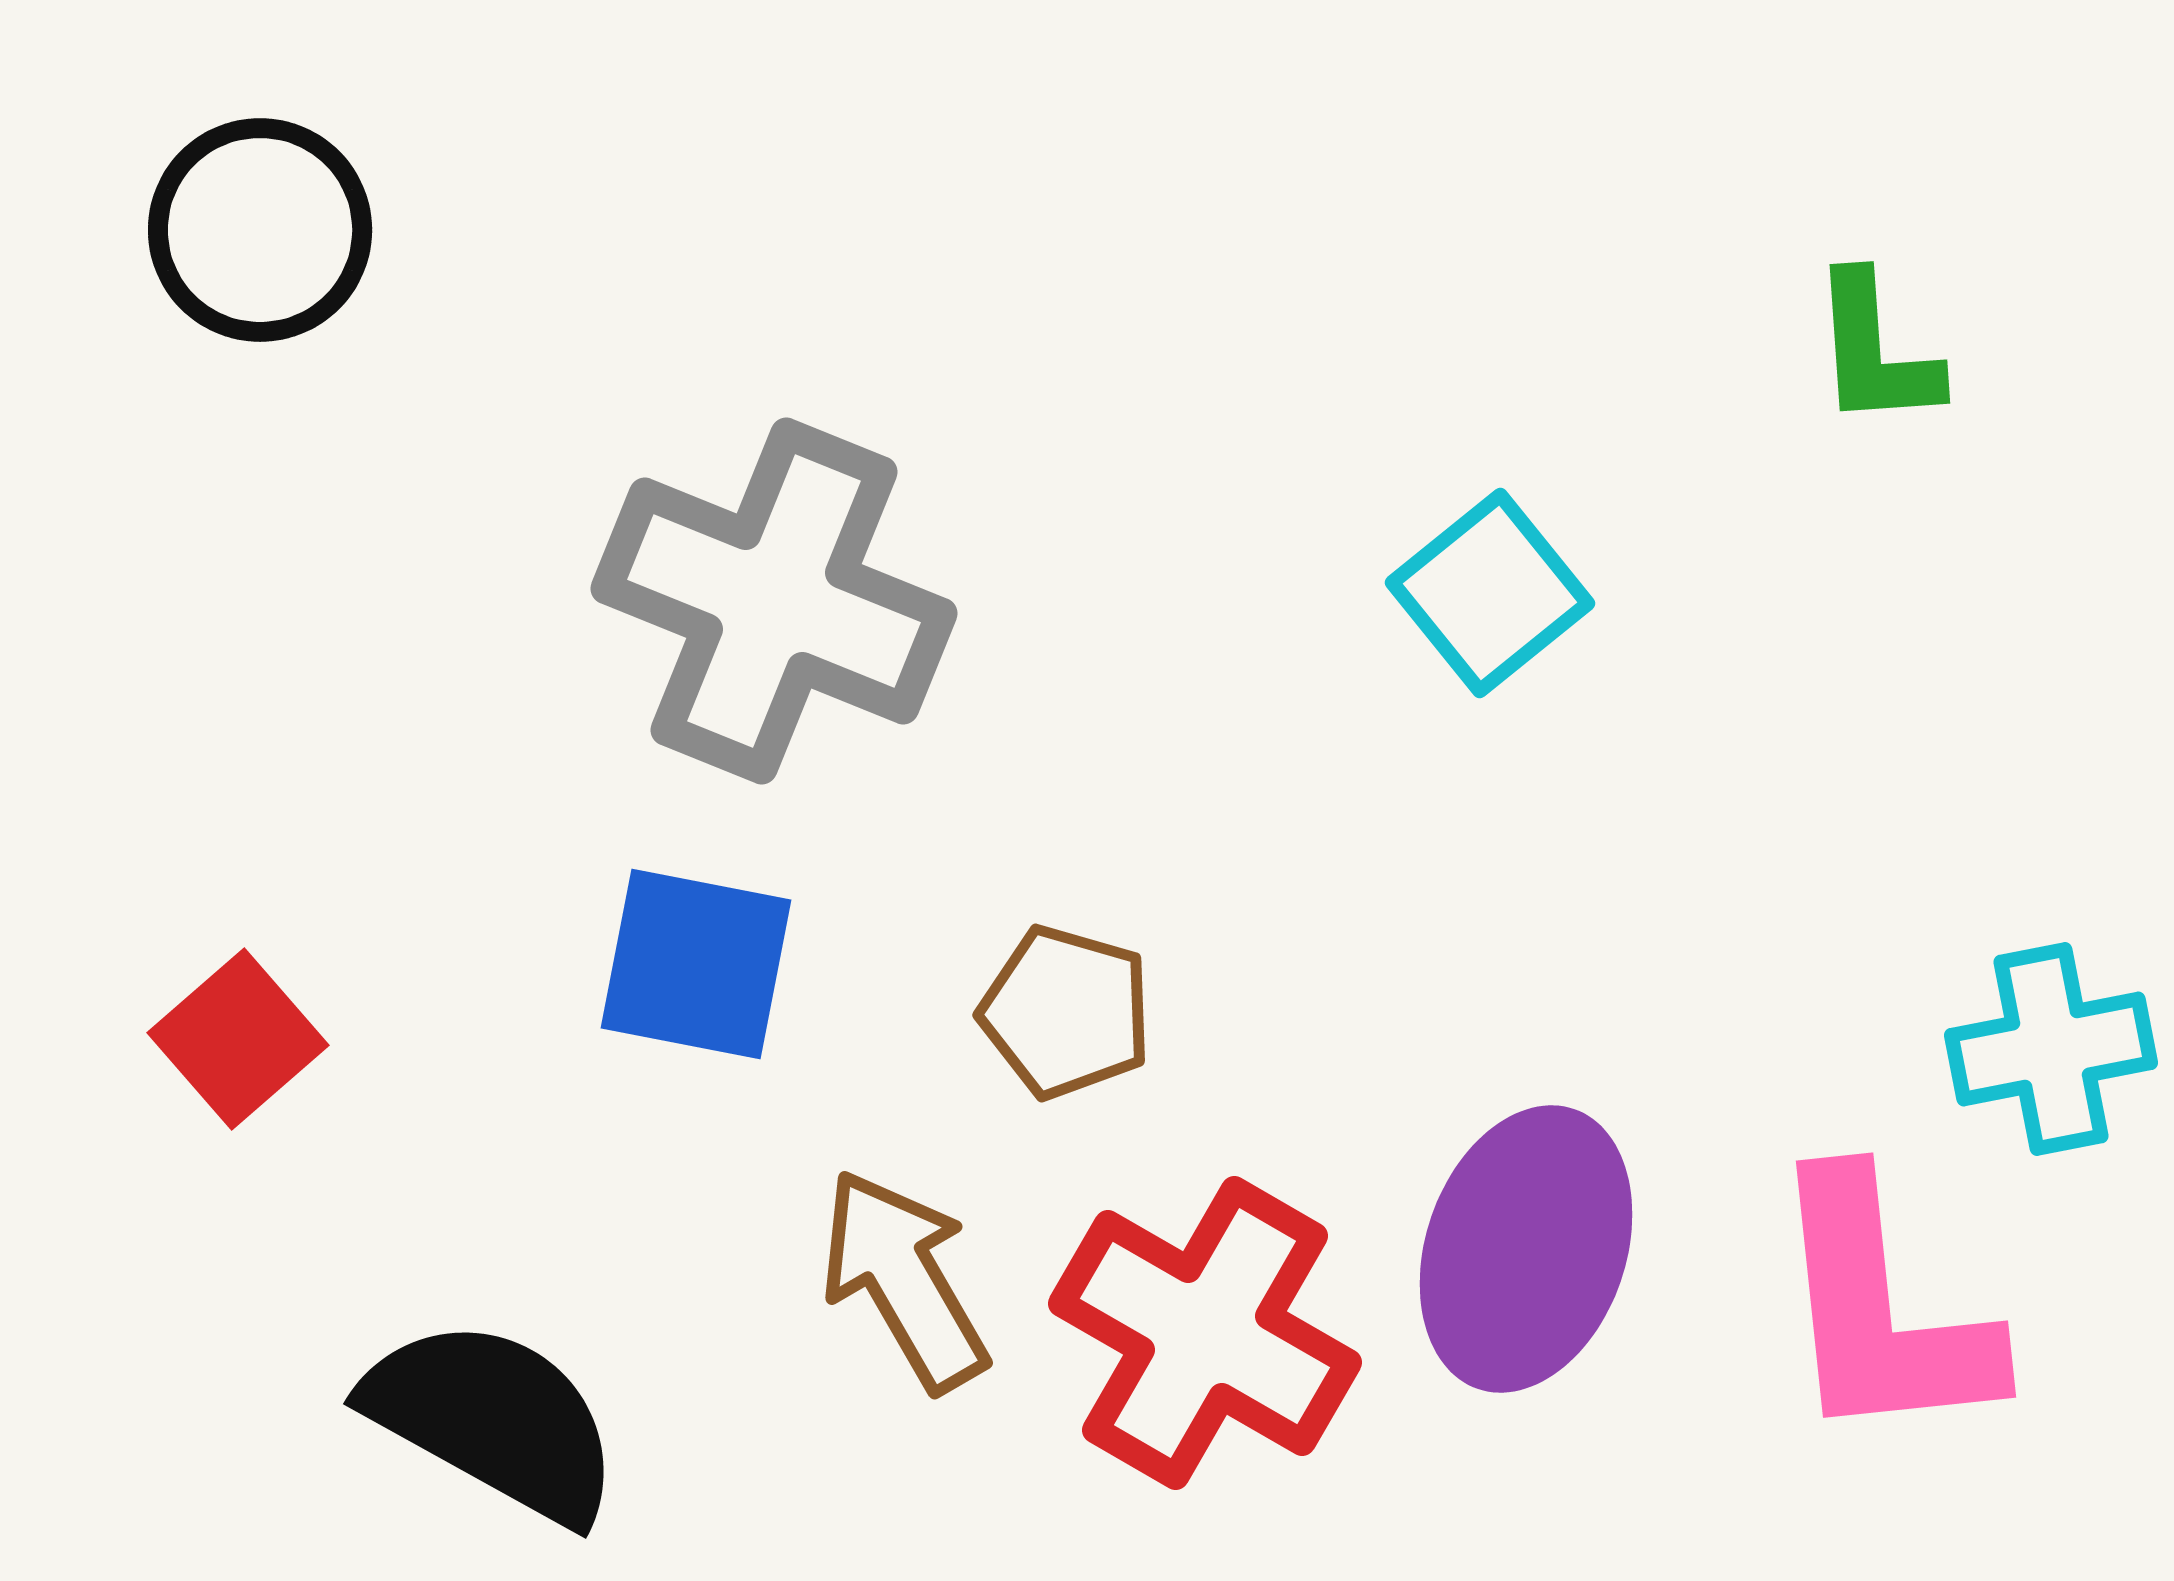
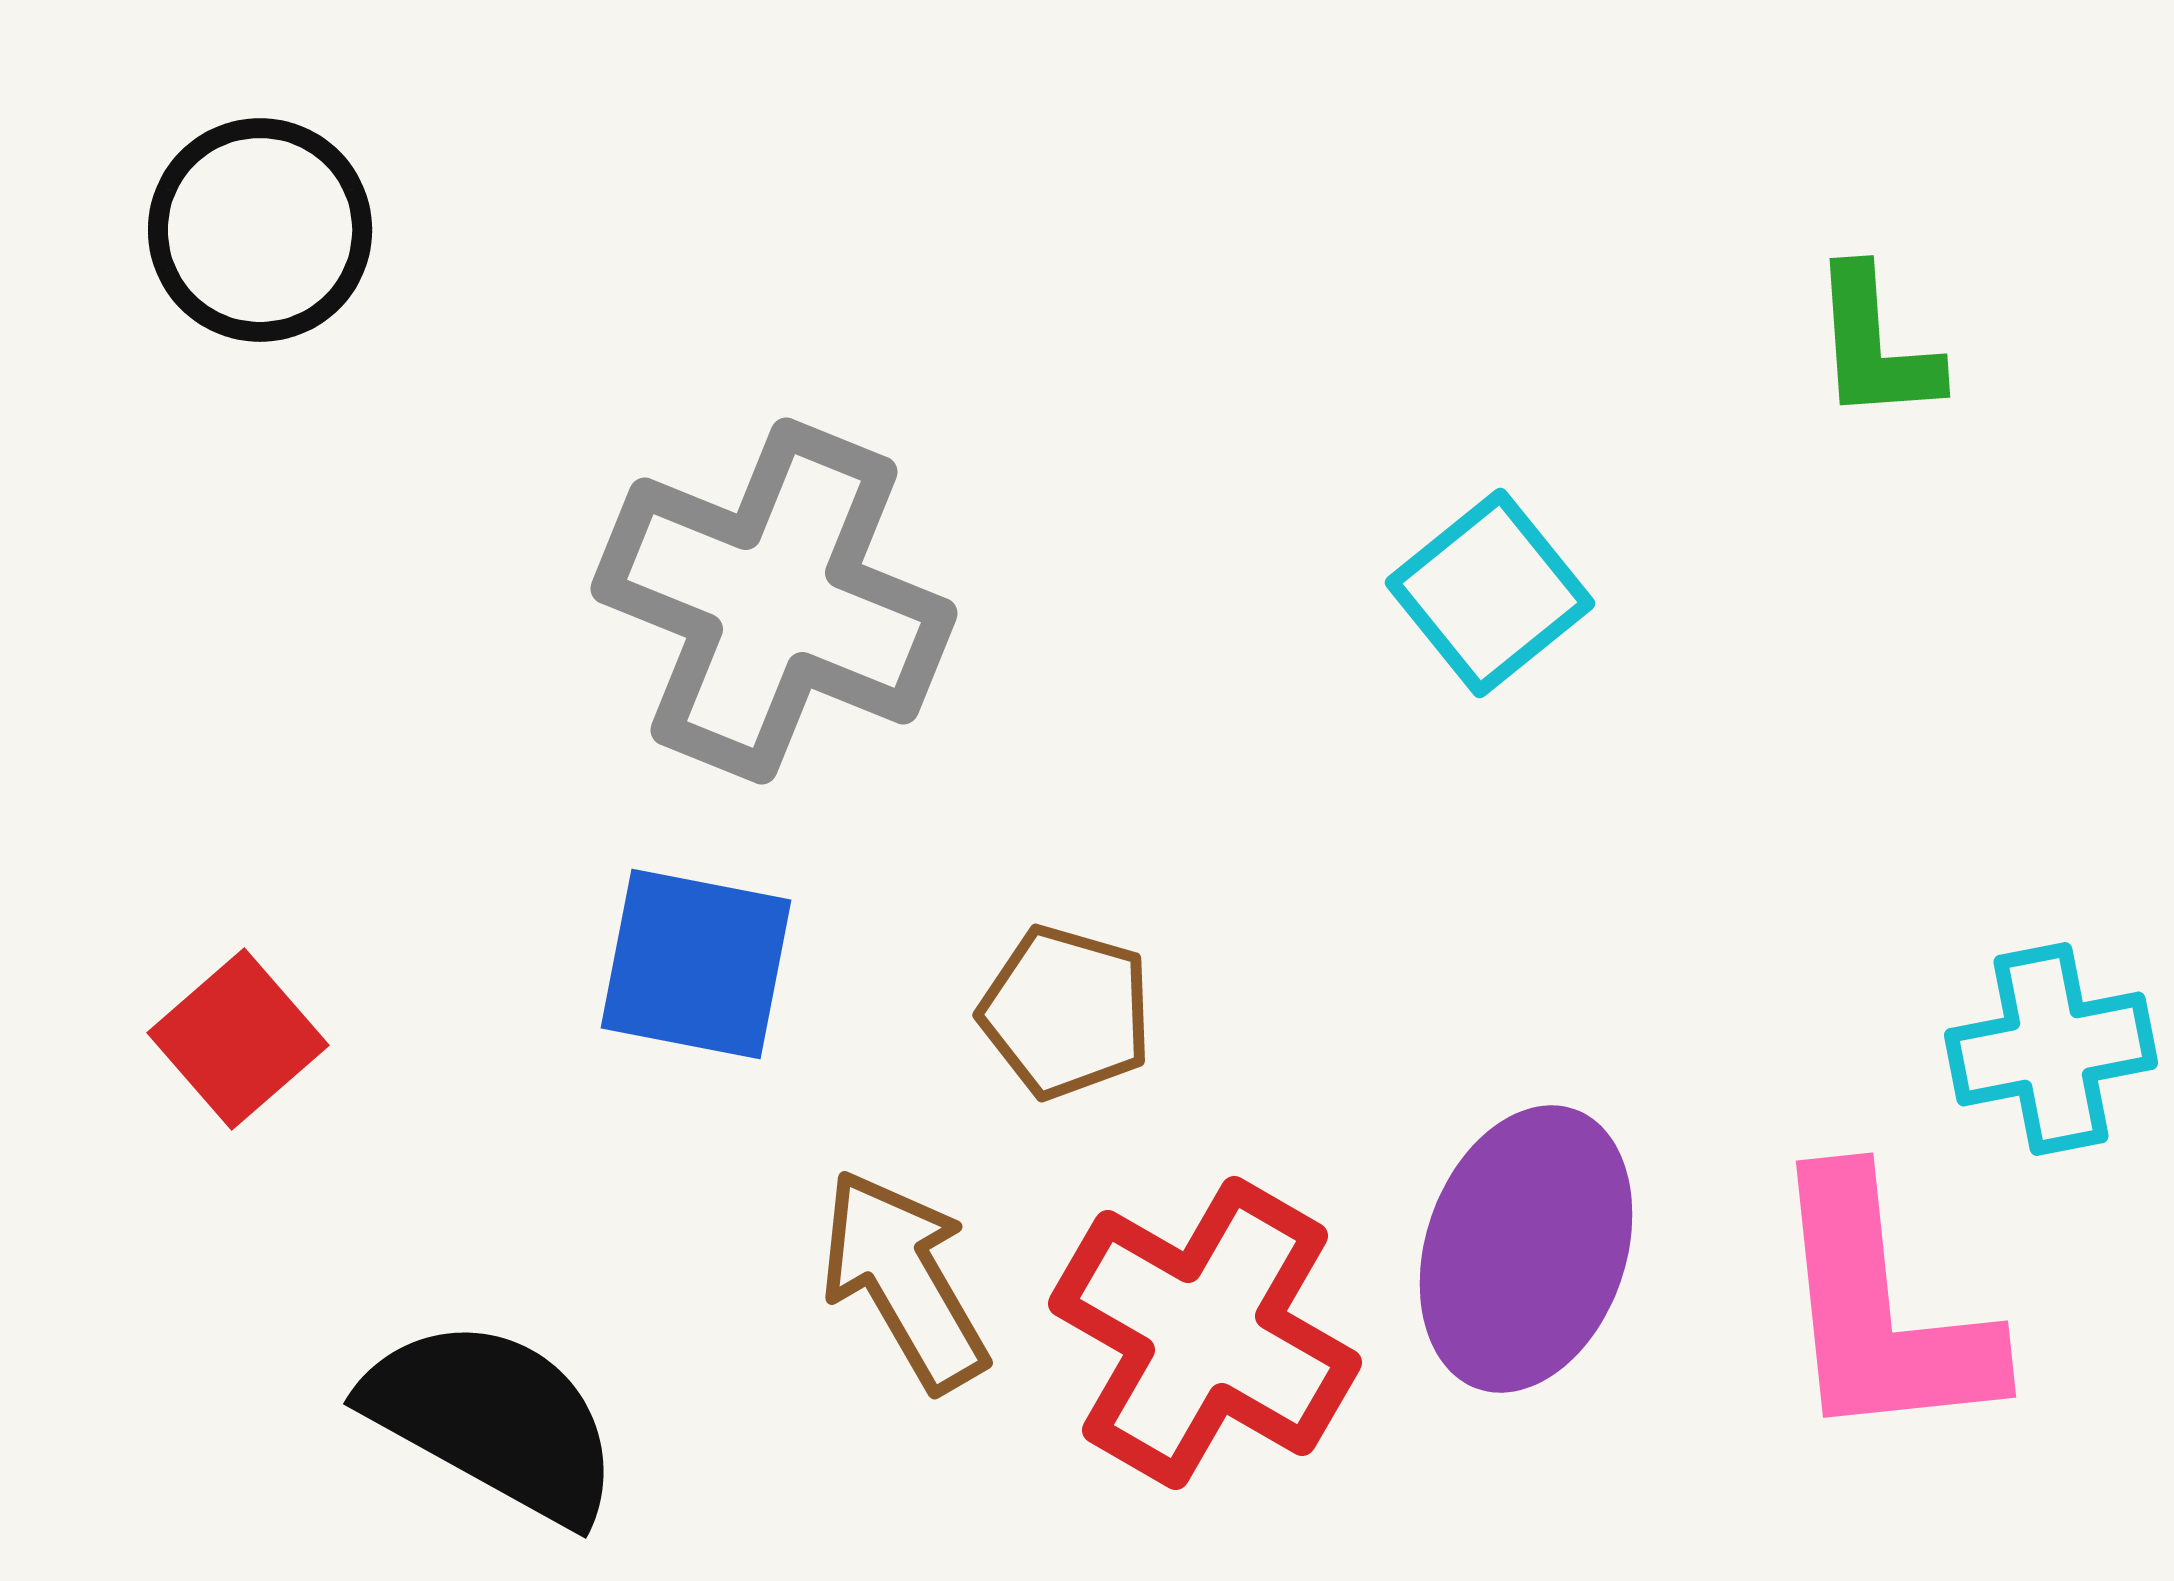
green L-shape: moved 6 px up
